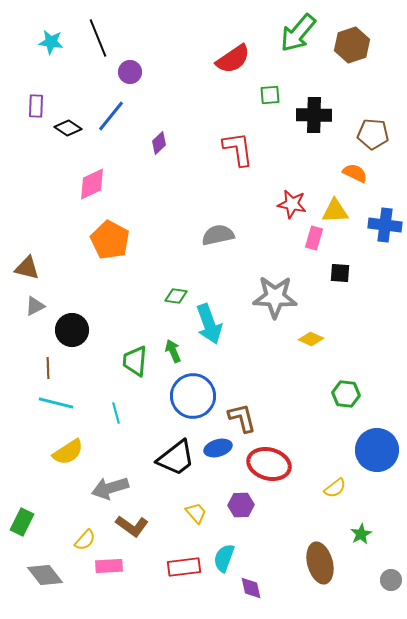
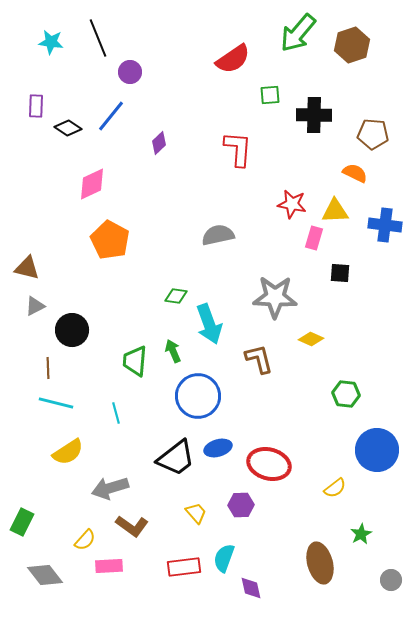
red L-shape at (238, 149): rotated 12 degrees clockwise
blue circle at (193, 396): moved 5 px right
brown L-shape at (242, 418): moved 17 px right, 59 px up
